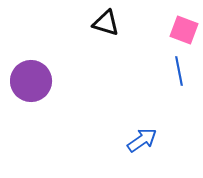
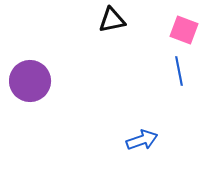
black triangle: moved 6 px right, 3 px up; rotated 28 degrees counterclockwise
purple circle: moved 1 px left
blue arrow: rotated 16 degrees clockwise
